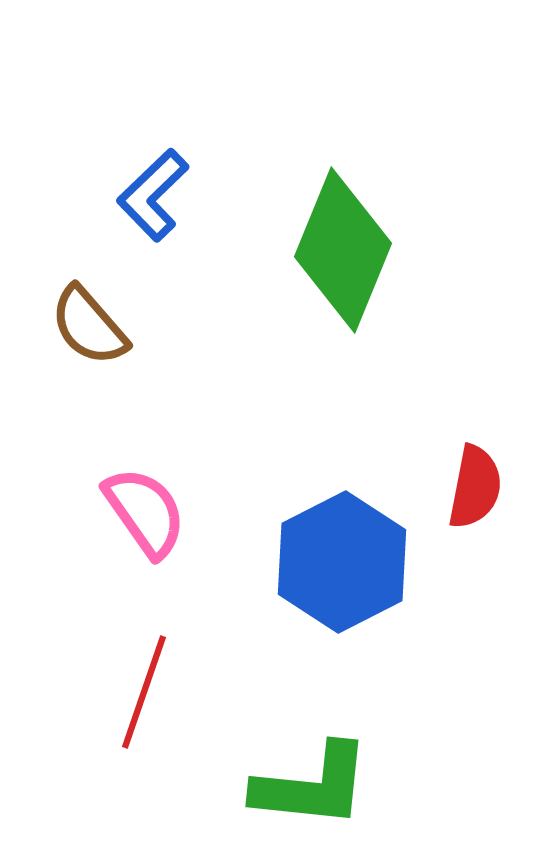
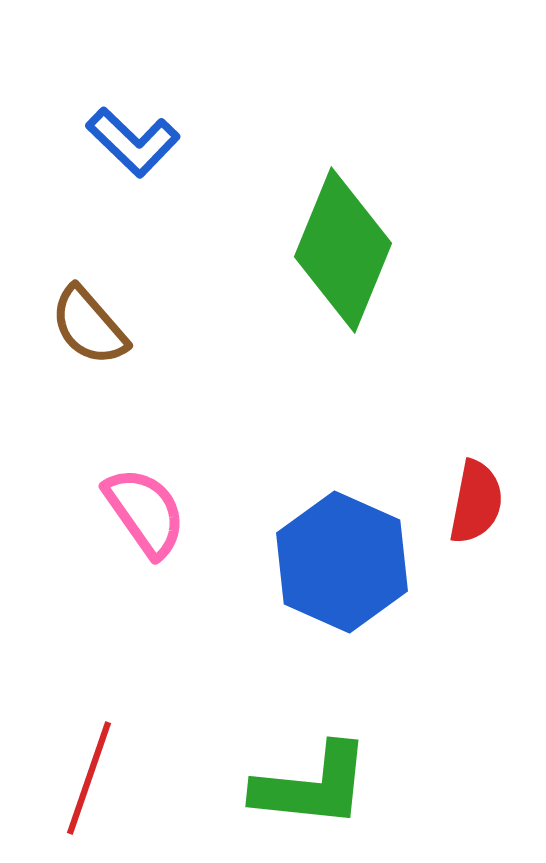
blue L-shape: moved 20 px left, 53 px up; rotated 92 degrees counterclockwise
red semicircle: moved 1 px right, 15 px down
blue hexagon: rotated 9 degrees counterclockwise
red line: moved 55 px left, 86 px down
